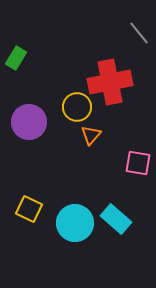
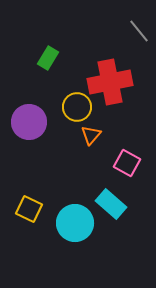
gray line: moved 2 px up
green rectangle: moved 32 px right
pink square: moved 11 px left; rotated 20 degrees clockwise
cyan rectangle: moved 5 px left, 15 px up
